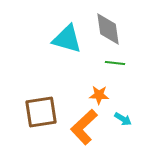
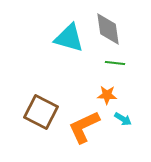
cyan triangle: moved 2 px right, 1 px up
orange star: moved 8 px right
brown square: rotated 36 degrees clockwise
orange L-shape: rotated 18 degrees clockwise
